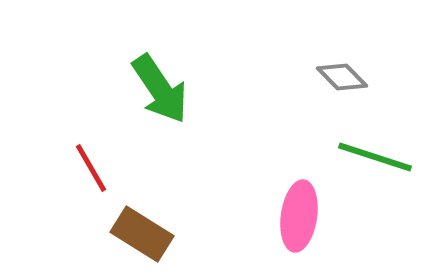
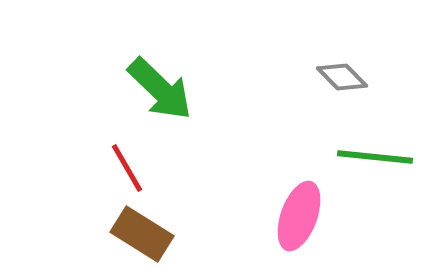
green arrow: rotated 12 degrees counterclockwise
green line: rotated 12 degrees counterclockwise
red line: moved 36 px right
pink ellipse: rotated 12 degrees clockwise
